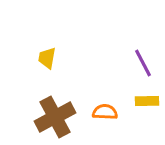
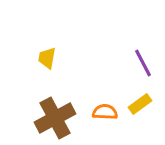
yellow rectangle: moved 7 px left, 3 px down; rotated 35 degrees counterclockwise
brown cross: moved 1 px down
